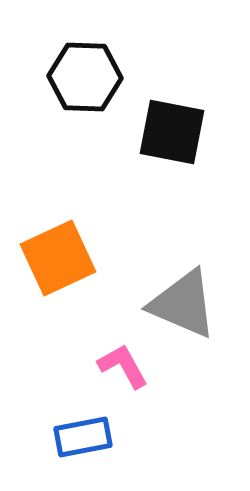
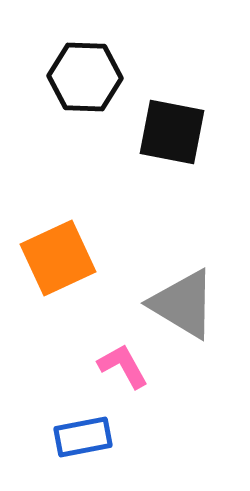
gray triangle: rotated 8 degrees clockwise
